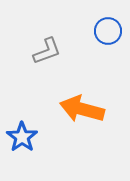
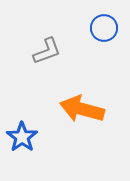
blue circle: moved 4 px left, 3 px up
